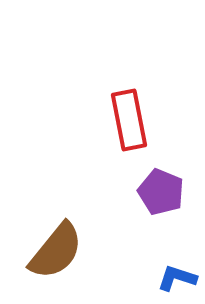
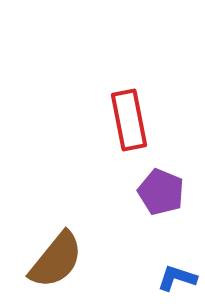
brown semicircle: moved 9 px down
